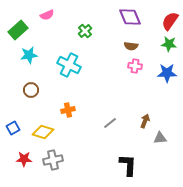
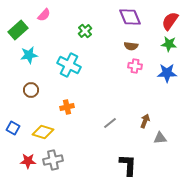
pink semicircle: moved 3 px left; rotated 24 degrees counterclockwise
orange cross: moved 1 px left, 3 px up
blue square: rotated 32 degrees counterclockwise
red star: moved 4 px right, 2 px down
